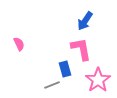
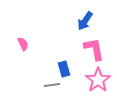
pink semicircle: moved 4 px right
pink L-shape: moved 13 px right
blue rectangle: moved 1 px left
gray line: rotated 14 degrees clockwise
